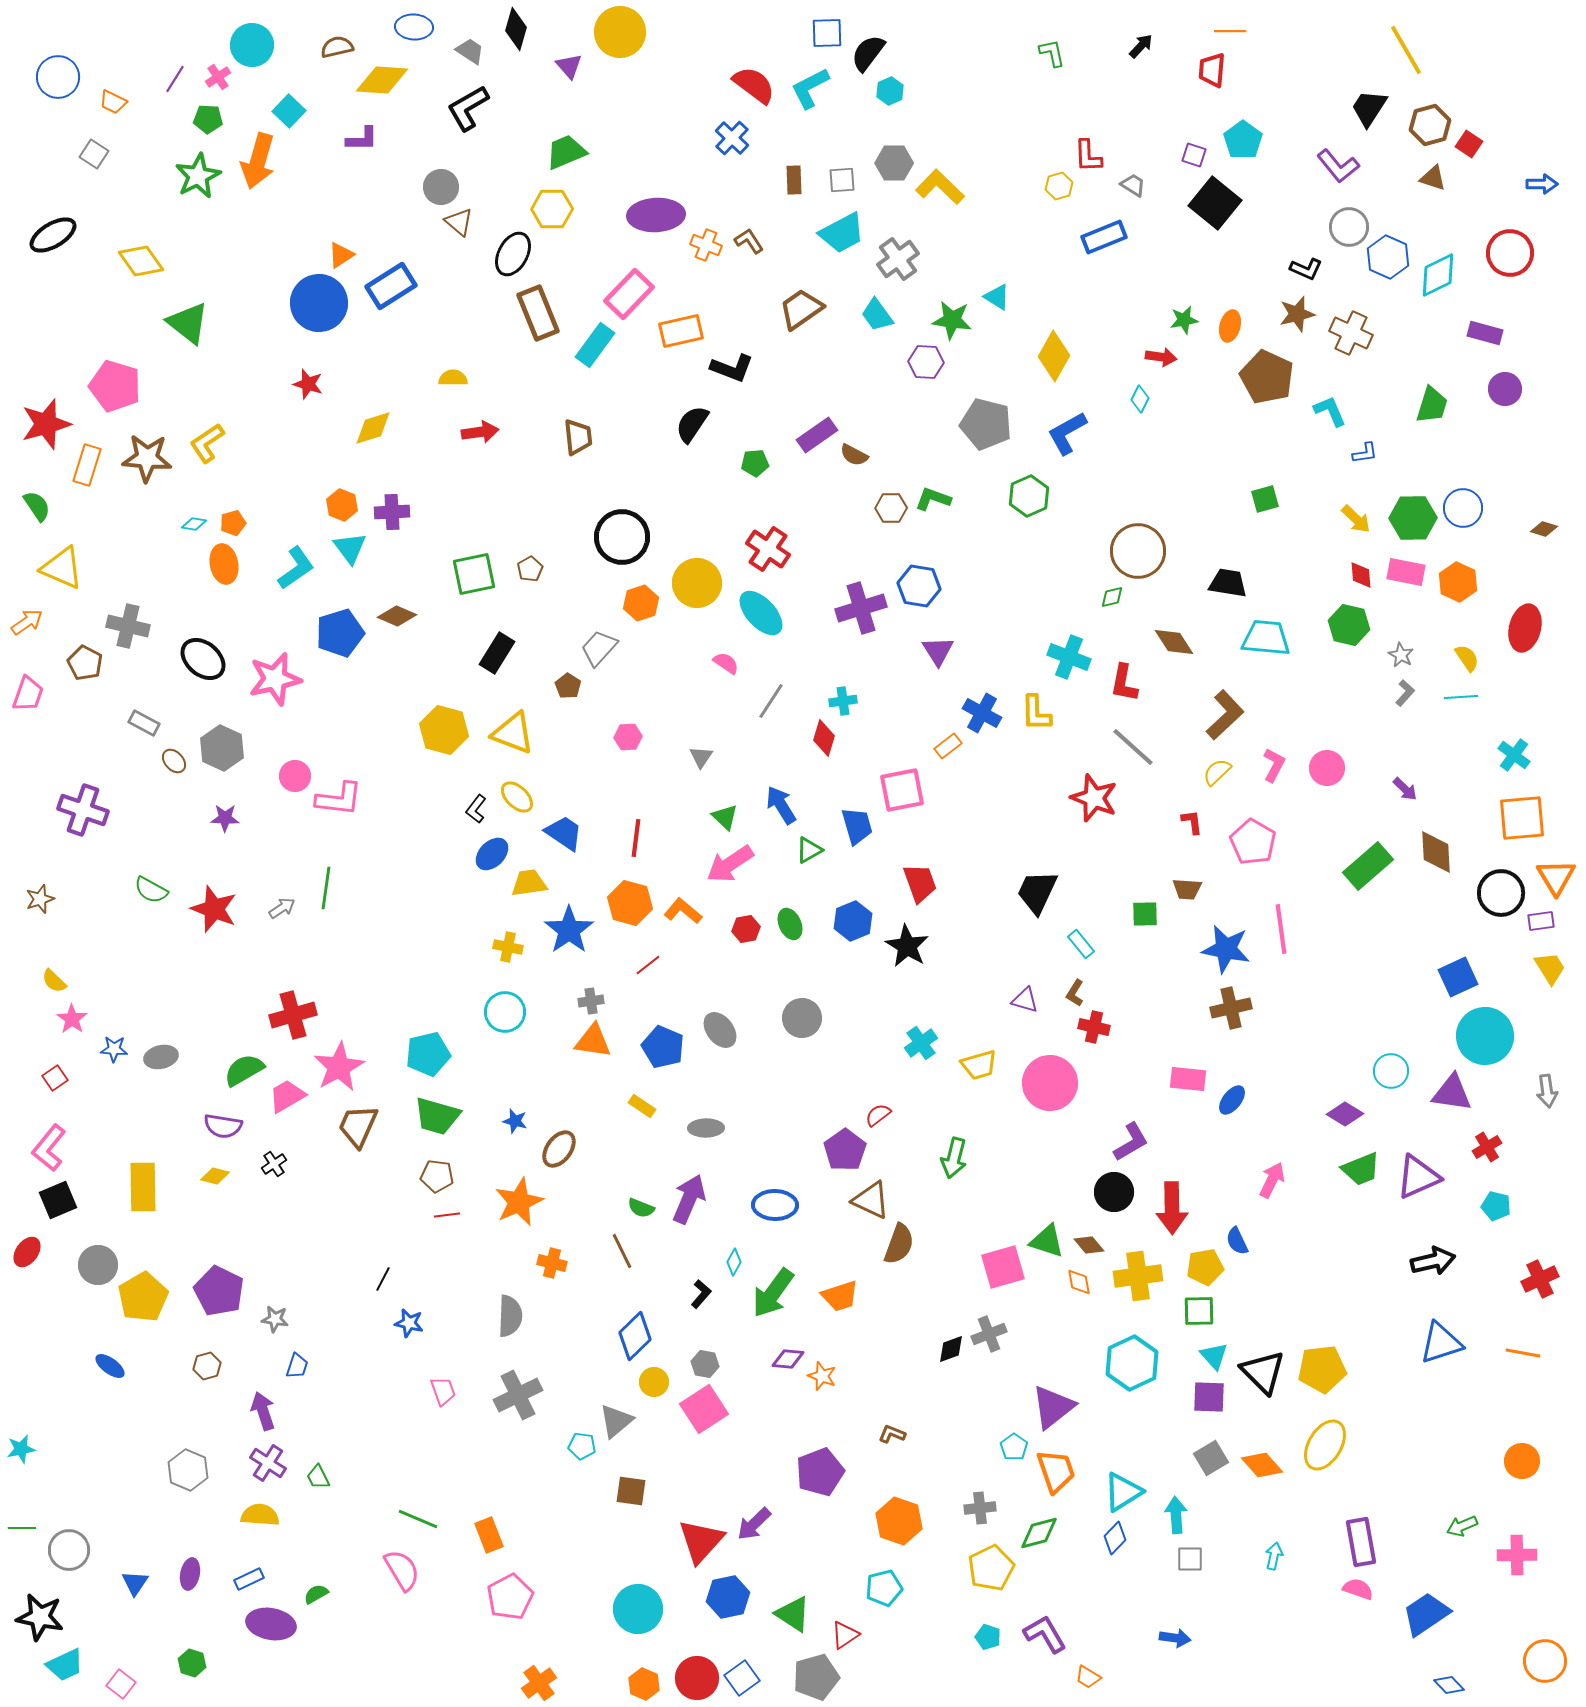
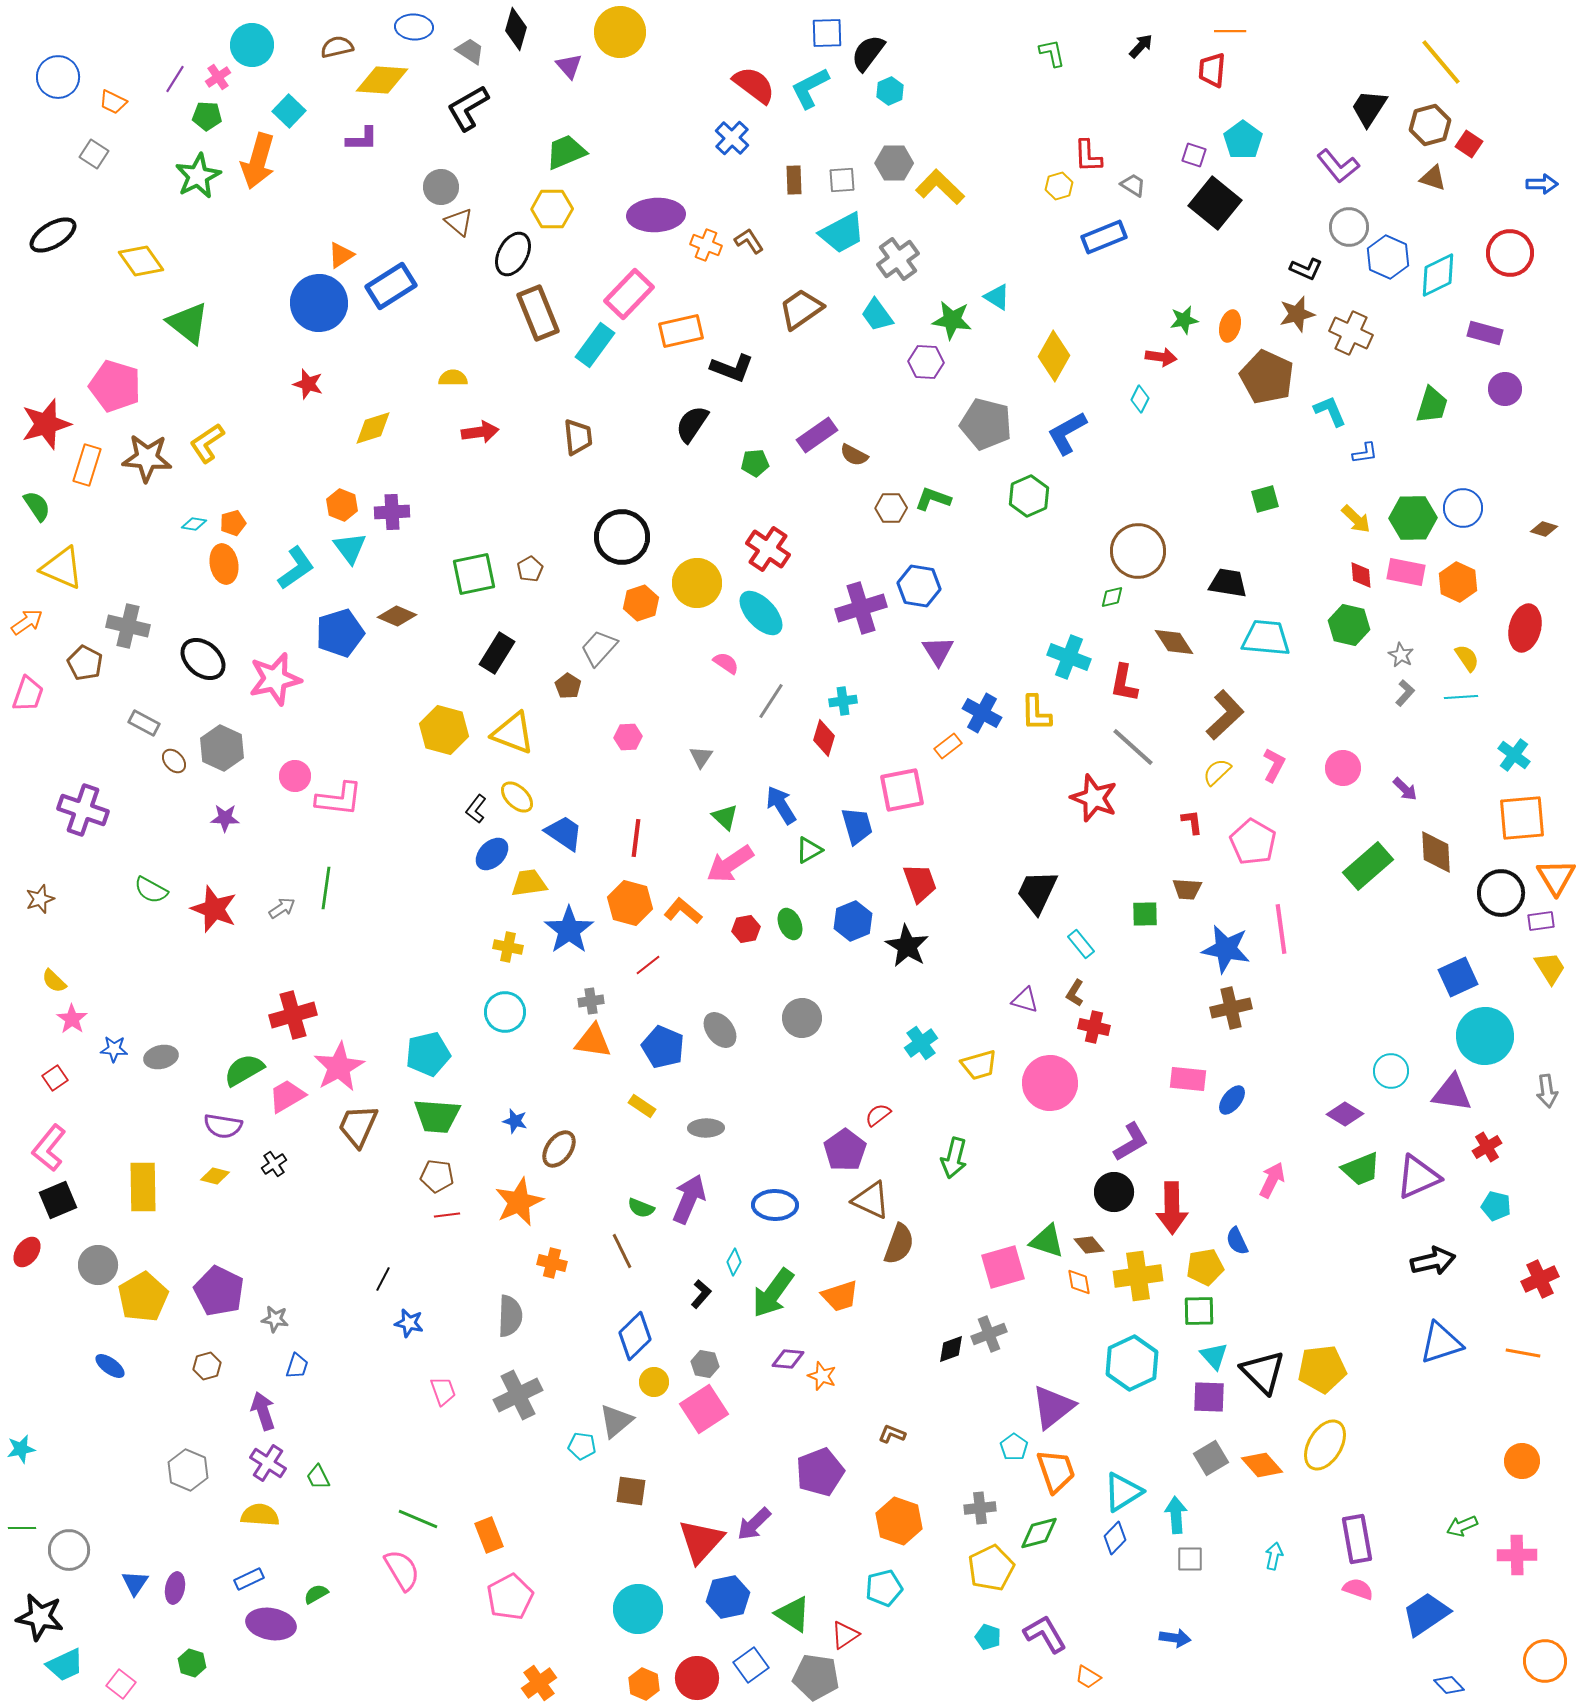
yellow line at (1406, 50): moved 35 px right, 12 px down; rotated 10 degrees counterclockwise
green pentagon at (208, 119): moved 1 px left, 3 px up
pink circle at (1327, 768): moved 16 px right
green trapezoid at (437, 1116): rotated 12 degrees counterclockwise
purple rectangle at (1361, 1542): moved 4 px left, 3 px up
purple ellipse at (190, 1574): moved 15 px left, 14 px down
gray pentagon at (816, 1677): rotated 24 degrees clockwise
blue square at (742, 1678): moved 9 px right, 13 px up
